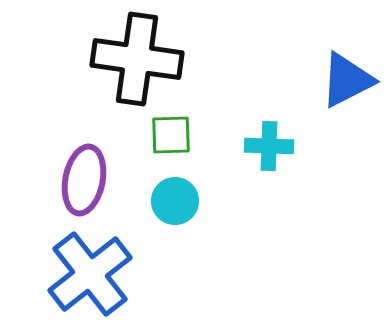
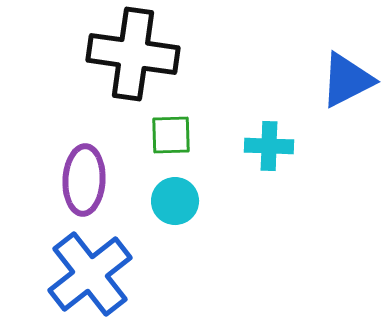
black cross: moved 4 px left, 5 px up
purple ellipse: rotated 8 degrees counterclockwise
